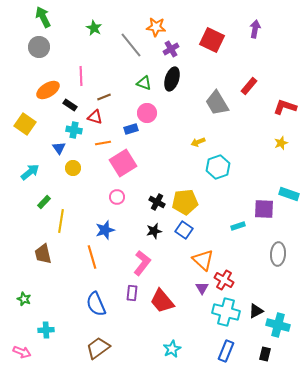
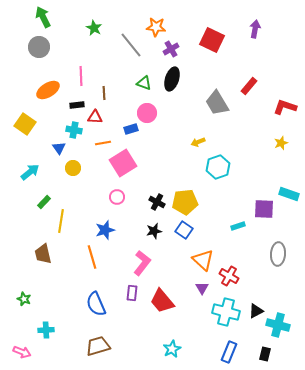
brown line at (104, 97): moved 4 px up; rotated 72 degrees counterclockwise
black rectangle at (70, 105): moved 7 px right; rotated 40 degrees counterclockwise
red triangle at (95, 117): rotated 14 degrees counterclockwise
red cross at (224, 280): moved 5 px right, 4 px up
brown trapezoid at (98, 348): moved 2 px up; rotated 20 degrees clockwise
blue rectangle at (226, 351): moved 3 px right, 1 px down
